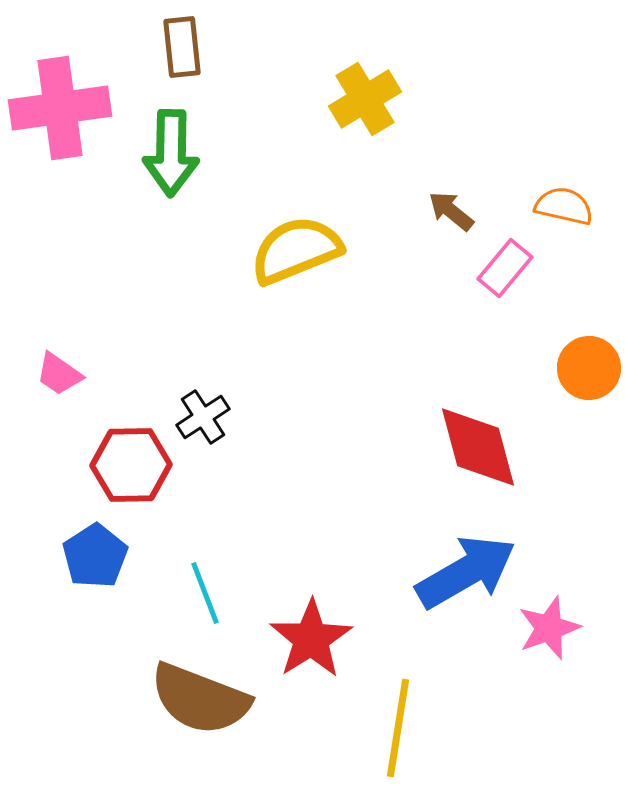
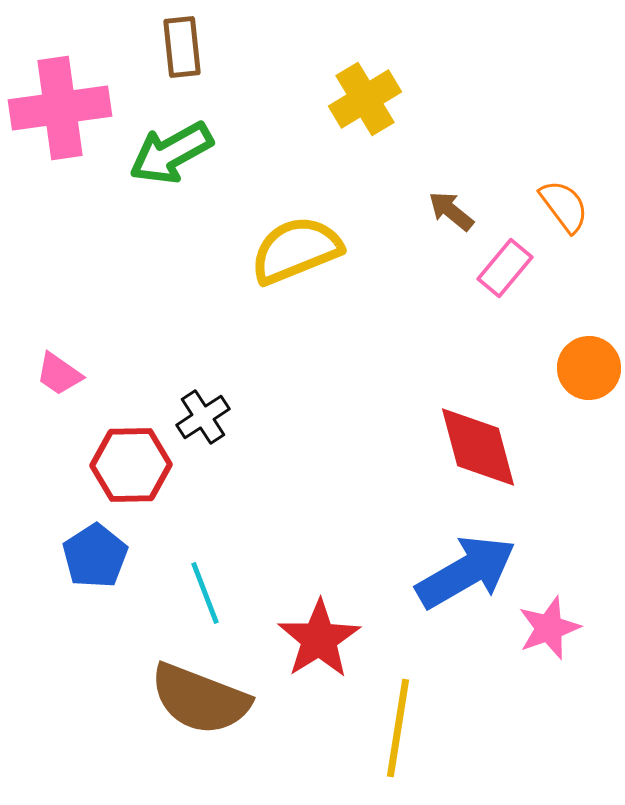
green arrow: rotated 60 degrees clockwise
orange semicircle: rotated 40 degrees clockwise
red star: moved 8 px right
